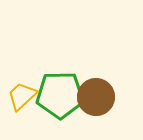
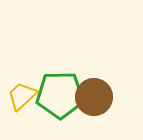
brown circle: moved 2 px left
